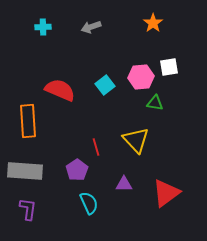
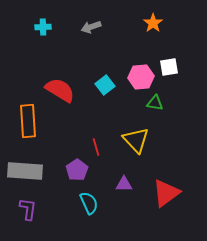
red semicircle: rotated 8 degrees clockwise
